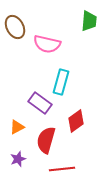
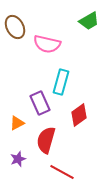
green trapezoid: rotated 55 degrees clockwise
purple rectangle: rotated 30 degrees clockwise
red diamond: moved 3 px right, 6 px up
orange triangle: moved 4 px up
red line: moved 3 px down; rotated 35 degrees clockwise
